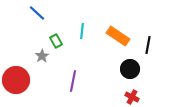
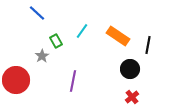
cyan line: rotated 28 degrees clockwise
red cross: rotated 24 degrees clockwise
